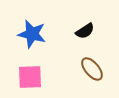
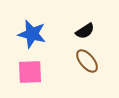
brown ellipse: moved 5 px left, 8 px up
pink square: moved 5 px up
